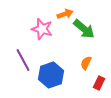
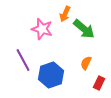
orange arrow: rotated 133 degrees clockwise
